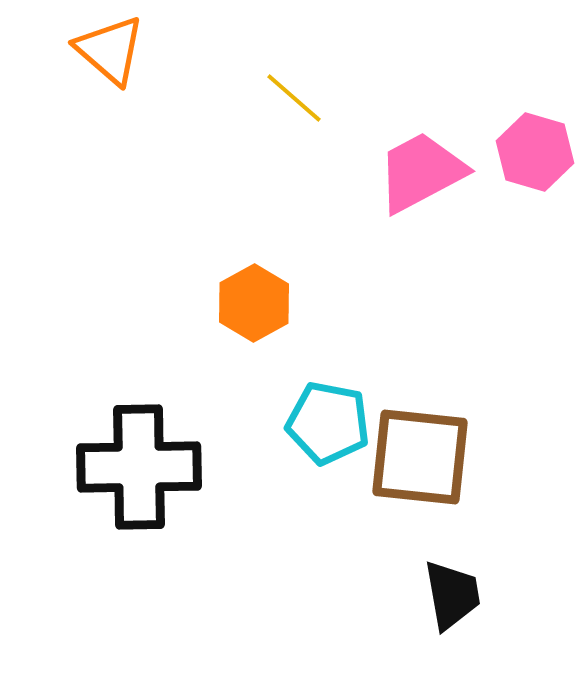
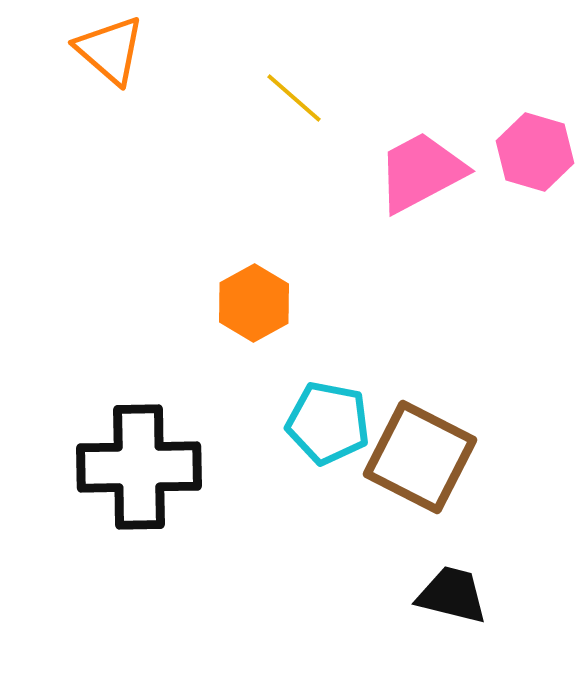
brown square: rotated 21 degrees clockwise
black trapezoid: rotated 66 degrees counterclockwise
